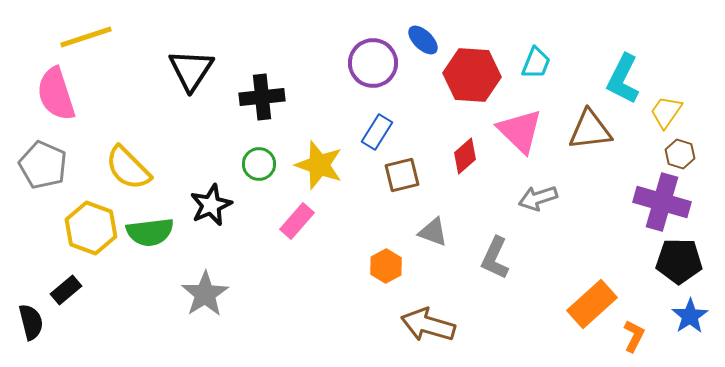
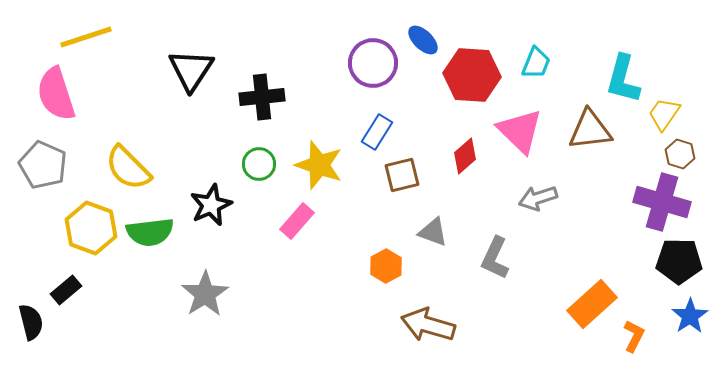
cyan L-shape: rotated 12 degrees counterclockwise
yellow trapezoid: moved 2 px left, 2 px down
